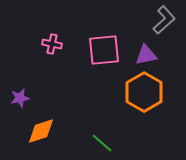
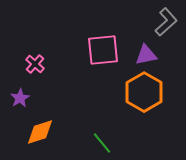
gray L-shape: moved 2 px right, 2 px down
pink cross: moved 17 px left, 20 px down; rotated 30 degrees clockwise
pink square: moved 1 px left
purple star: rotated 18 degrees counterclockwise
orange diamond: moved 1 px left, 1 px down
green line: rotated 10 degrees clockwise
